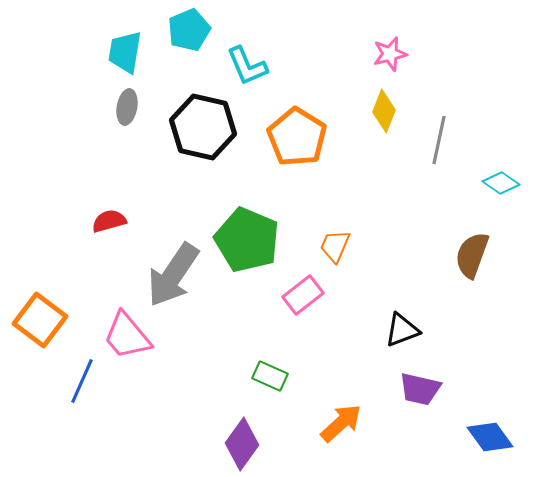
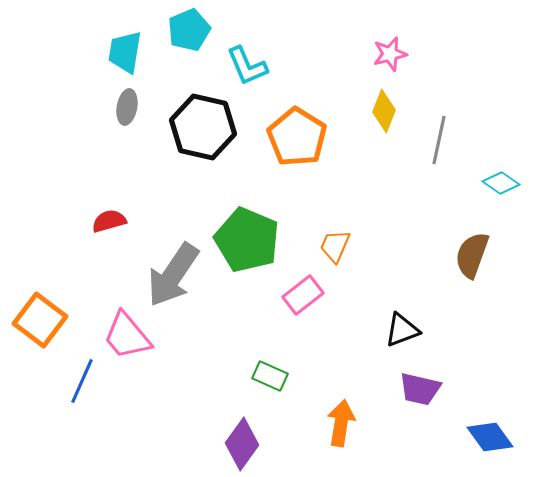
orange arrow: rotated 39 degrees counterclockwise
